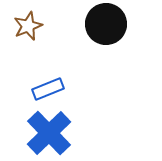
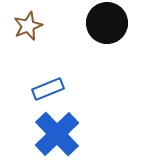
black circle: moved 1 px right, 1 px up
blue cross: moved 8 px right, 1 px down
